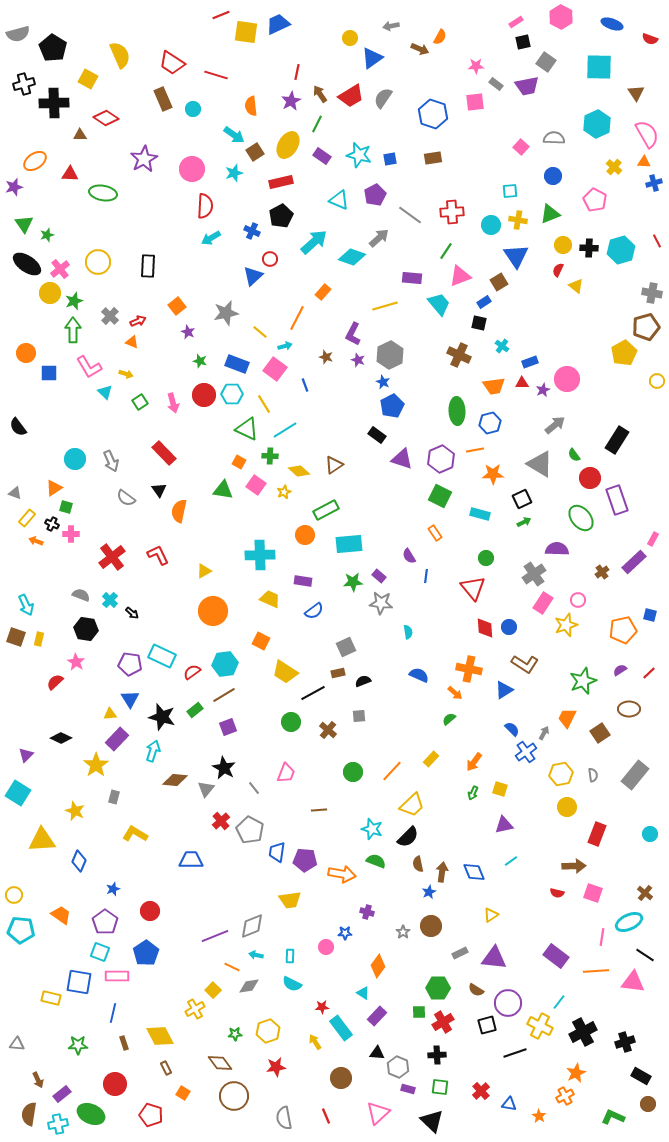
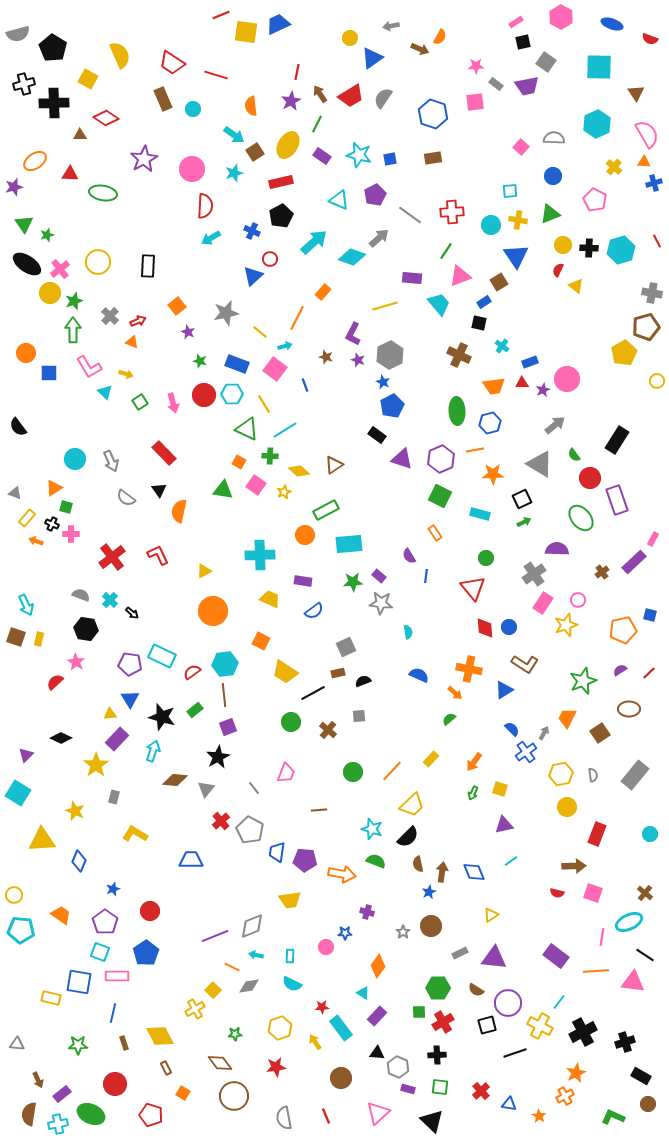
brown line at (224, 695): rotated 65 degrees counterclockwise
black star at (224, 768): moved 6 px left, 11 px up; rotated 15 degrees clockwise
yellow hexagon at (268, 1031): moved 12 px right, 3 px up
